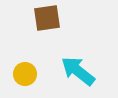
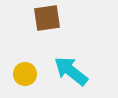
cyan arrow: moved 7 px left
